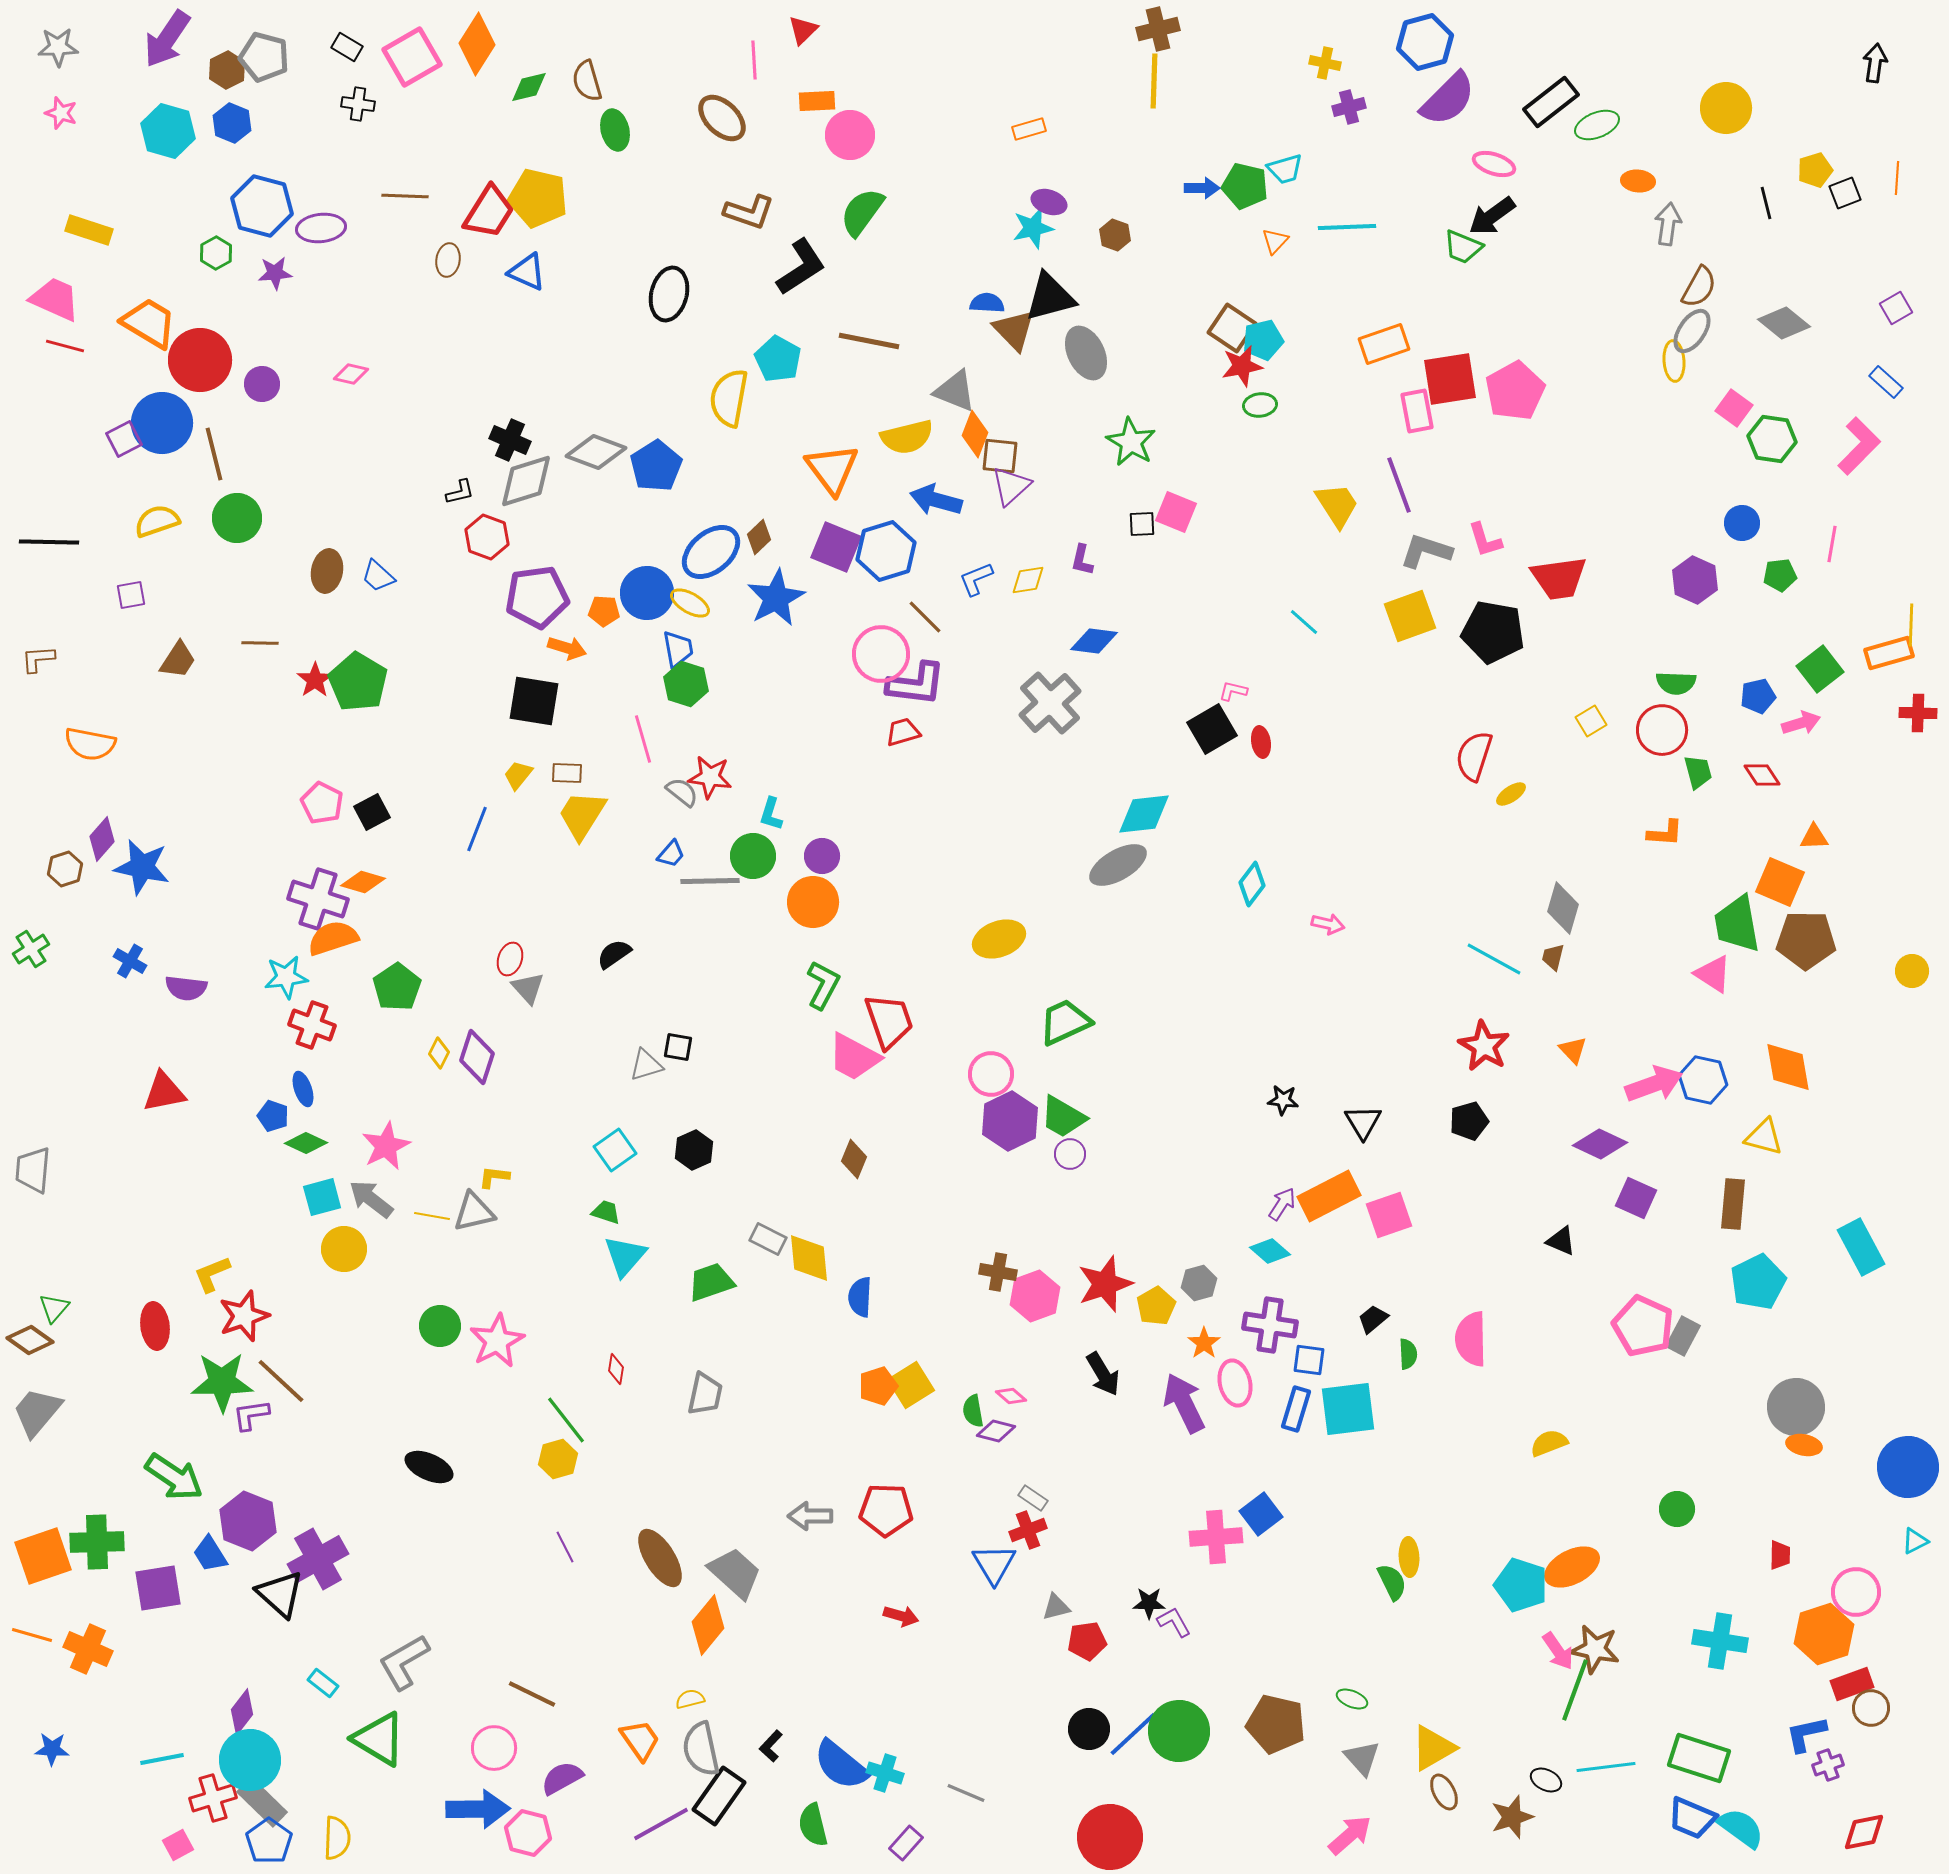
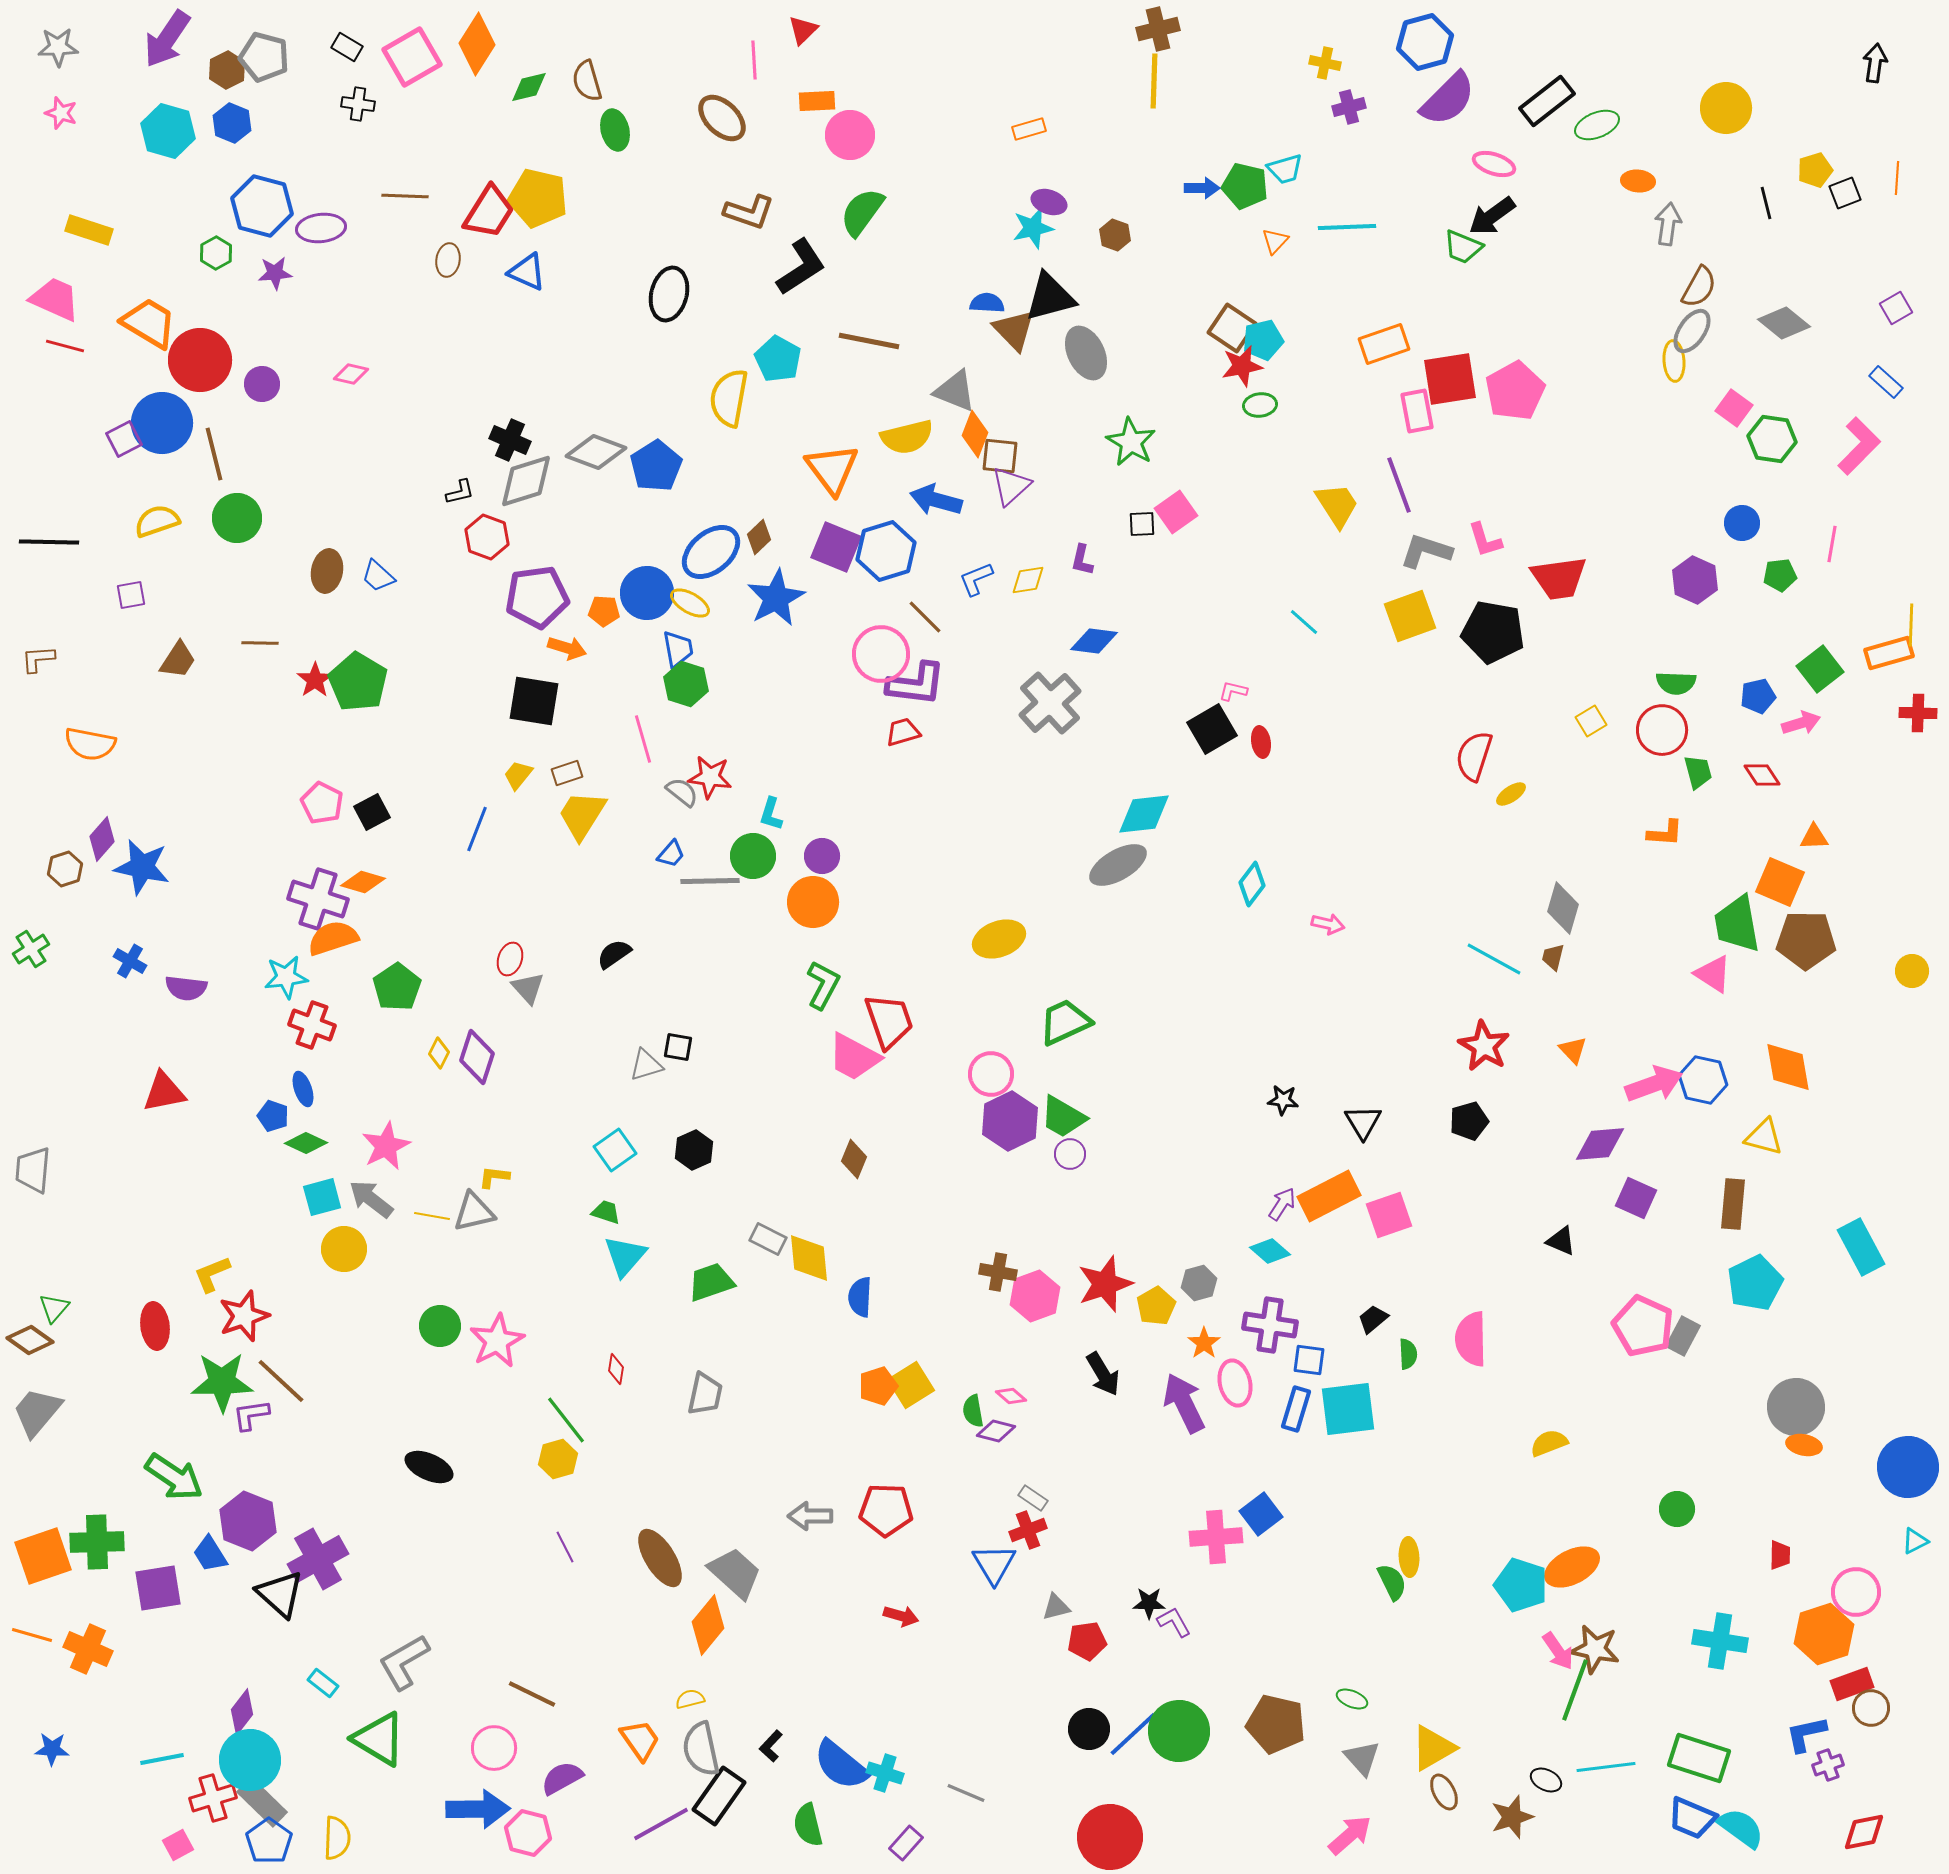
black rectangle at (1551, 102): moved 4 px left, 1 px up
pink square at (1176, 512): rotated 33 degrees clockwise
brown rectangle at (567, 773): rotated 20 degrees counterclockwise
purple diamond at (1600, 1144): rotated 30 degrees counterclockwise
cyan pentagon at (1758, 1282): moved 3 px left, 1 px down
green semicircle at (813, 1825): moved 5 px left
